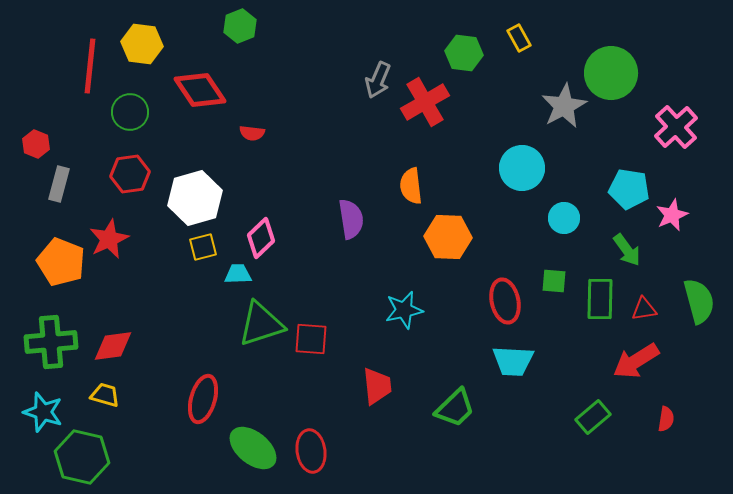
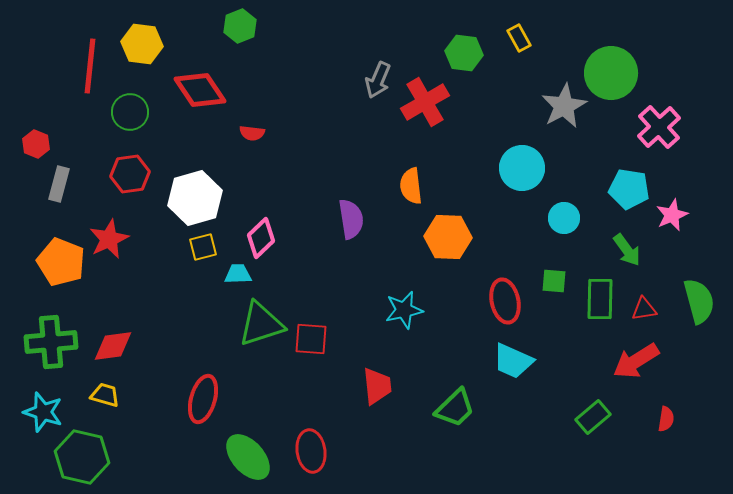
pink cross at (676, 127): moved 17 px left
cyan trapezoid at (513, 361): rotated 21 degrees clockwise
green ellipse at (253, 448): moved 5 px left, 9 px down; rotated 9 degrees clockwise
